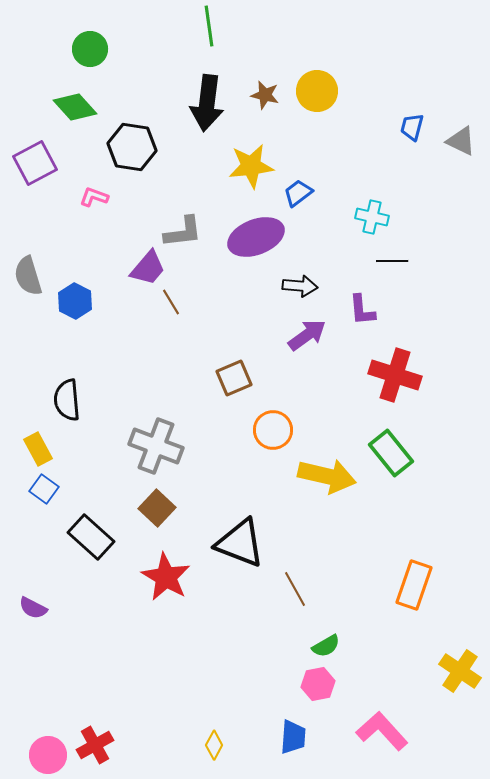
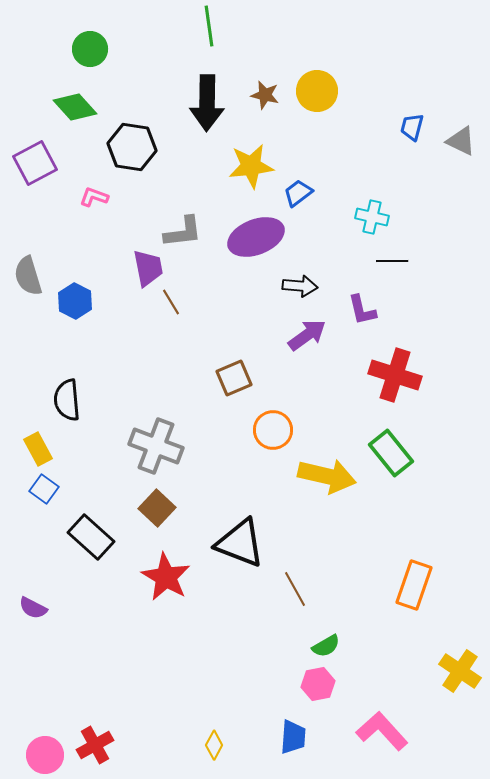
black arrow at (207, 103): rotated 6 degrees counterclockwise
purple trapezoid at (148, 268): rotated 51 degrees counterclockwise
purple L-shape at (362, 310): rotated 8 degrees counterclockwise
pink circle at (48, 755): moved 3 px left
